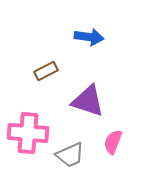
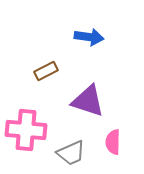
pink cross: moved 2 px left, 3 px up
pink semicircle: rotated 20 degrees counterclockwise
gray trapezoid: moved 1 px right, 2 px up
